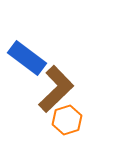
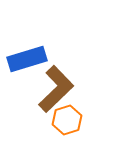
blue rectangle: moved 1 px down; rotated 54 degrees counterclockwise
